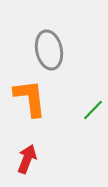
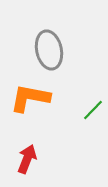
orange L-shape: rotated 72 degrees counterclockwise
